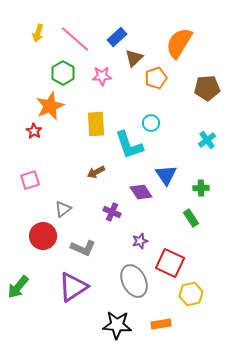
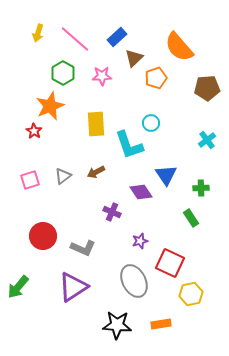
orange semicircle: moved 4 px down; rotated 72 degrees counterclockwise
gray triangle: moved 33 px up
